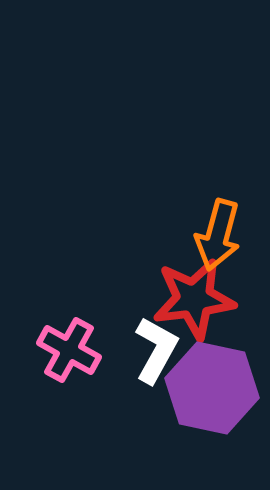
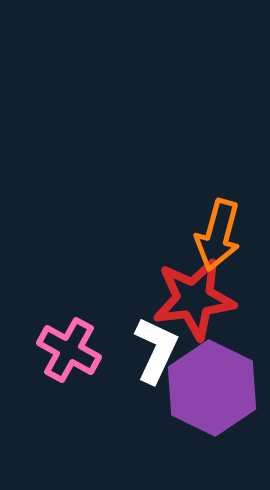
white L-shape: rotated 4 degrees counterclockwise
purple hexagon: rotated 14 degrees clockwise
